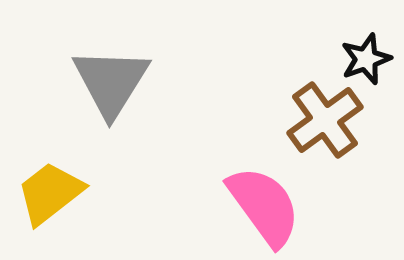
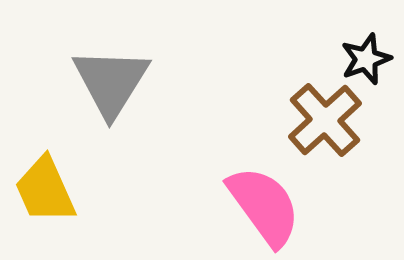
brown cross: rotated 6 degrees counterclockwise
yellow trapezoid: moved 5 px left, 3 px up; rotated 76 degrees counterclockwise
